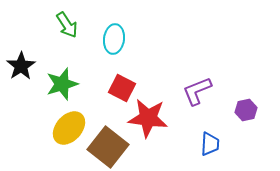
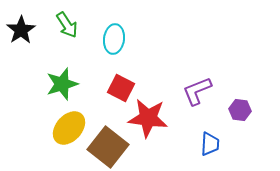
black star: moved 36 px up
red square: moved 1 px left
purple hexagon: moved 6 px left; rotated 20 degrees clockwise
